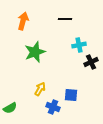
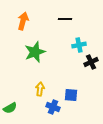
yellow arrow: rotated 24 degrees counterclockwise
